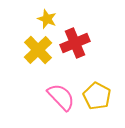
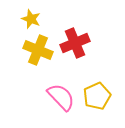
yellow star: moved 16 px left
yellow cross: rotated 24 degrees counterclockwise
yellow pentagon: rotated 20 degrees clockwise
